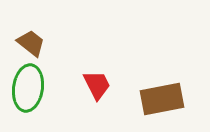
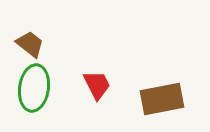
brown trapezoid: moved 1 px left, 1 px down
green ellipse: moved 6 px right
